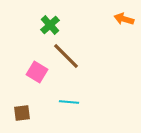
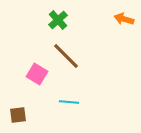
green cross: moved 8 px right, 5 px up
pink square: moved 2 px down
brown square: moved 4 px left, 2 px down
